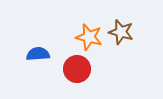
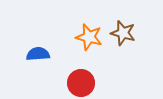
brown star: moved 2 px right, 1 px down
red circle: moved 4 px right, 14 px down
